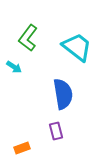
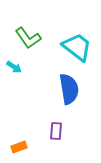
green L-shape: rotated 72 degrees counterclockwise
blue semicircle: moved 6 px right, 5 px up
purple rectangle: rotated 18 degrees clockwise
orange rectangle: moved 3 px left, 1 px up
